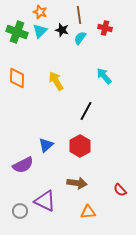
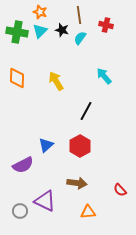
red cross: moved 1 px right, 3 px up
green cross: rotated 10 degrees counterclockwise
